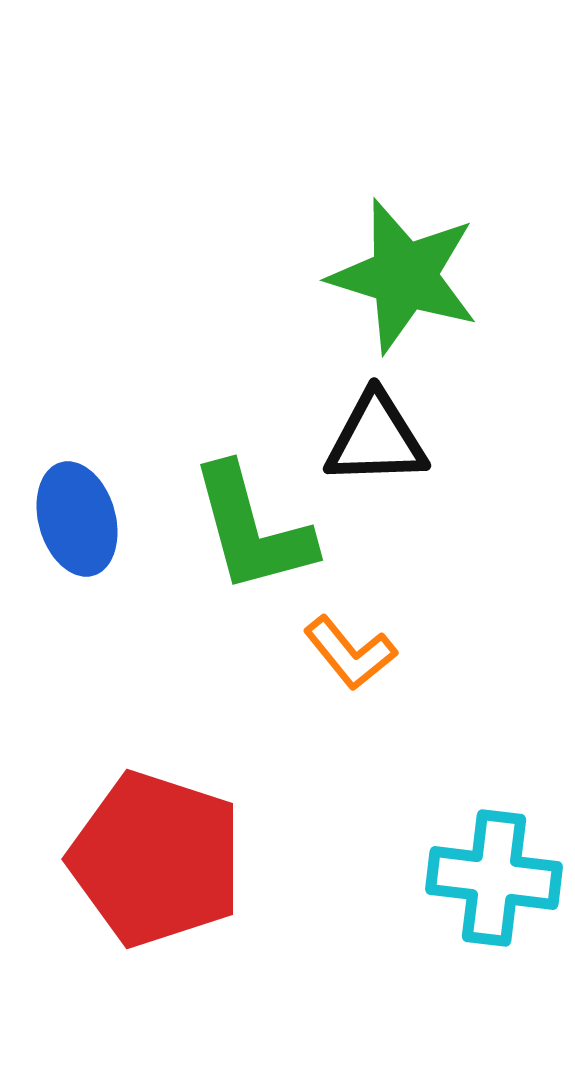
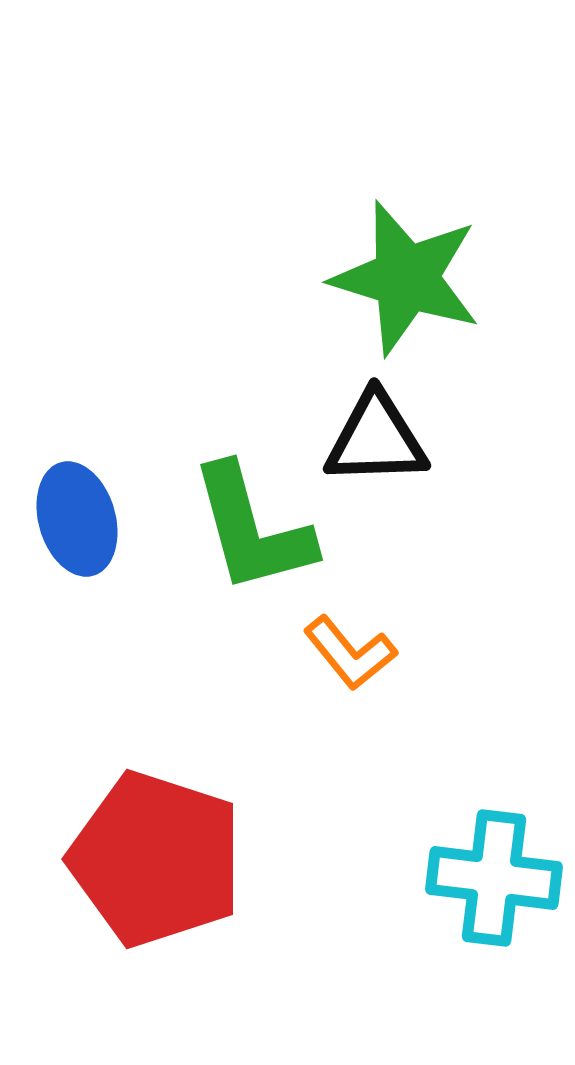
green star: moved 2 px right, 2 px down
